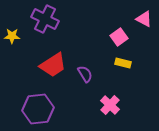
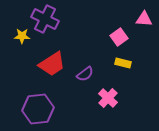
pink triangle: rotated 24 degrees counterclockwise
yellow star: moved 10 px right
red trapezoid: moved 1 px left, 1 px up
purple semicircle: rotated 84 degrees clockwise
pink cross: moved 2 px left, 7 px up
